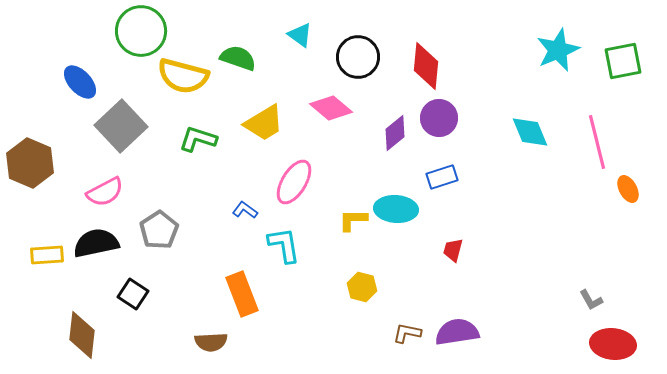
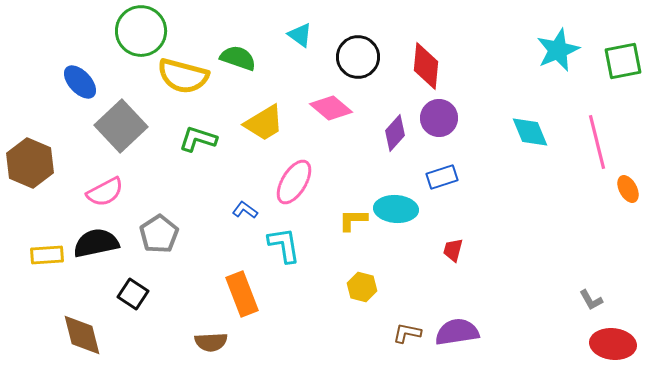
purple diamond: rotated 9 degrees counterclockwise
gray pentagon: moved 4 px down
brown diamond: rotated 21 degrees counterclockwise
